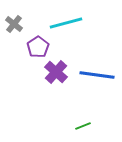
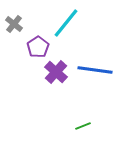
cyan line: rotated 36 degrees counterclockwise
blue line: moved 2 px left, 5 px up
